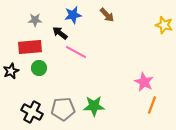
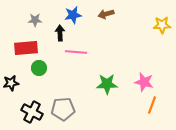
brown arrow: moved 1 px left, 1 px up; rotated 119 degrees clockwise
yellow star: moved 2 px left; rotated 18 degrees counterclockwise
black arrow: rotated 49 degrees clockwise
red rectangle: moved 4 px left, 1 px down
pink line: rotated 25 degrees counterclockwise
black star: moved 12 px down; rotated 14 degrees clockwise
pink star: rotated 12 degrees counterclockwise
green star: moved 13 px right, 22 px up
